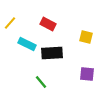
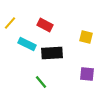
red rectangle: moved 3 px left, 1 px down
